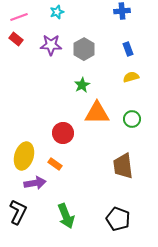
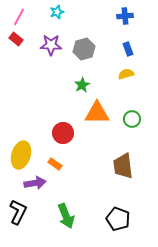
blue cross: moved 3 px right, 5 px down
pink line: rotated 42 degrees counterclockwise
gray hexagon: rotated 15 degrees clockwise
yellow semicircle: moved 5 px left, 3 px up
yellow ellipse: moved 3 px left, 1 px up
